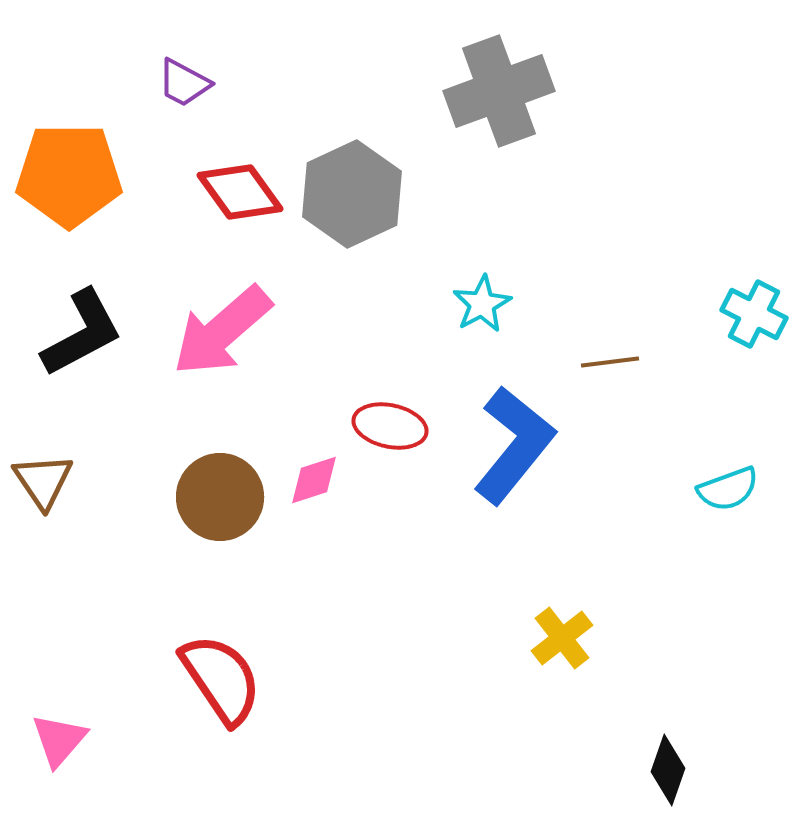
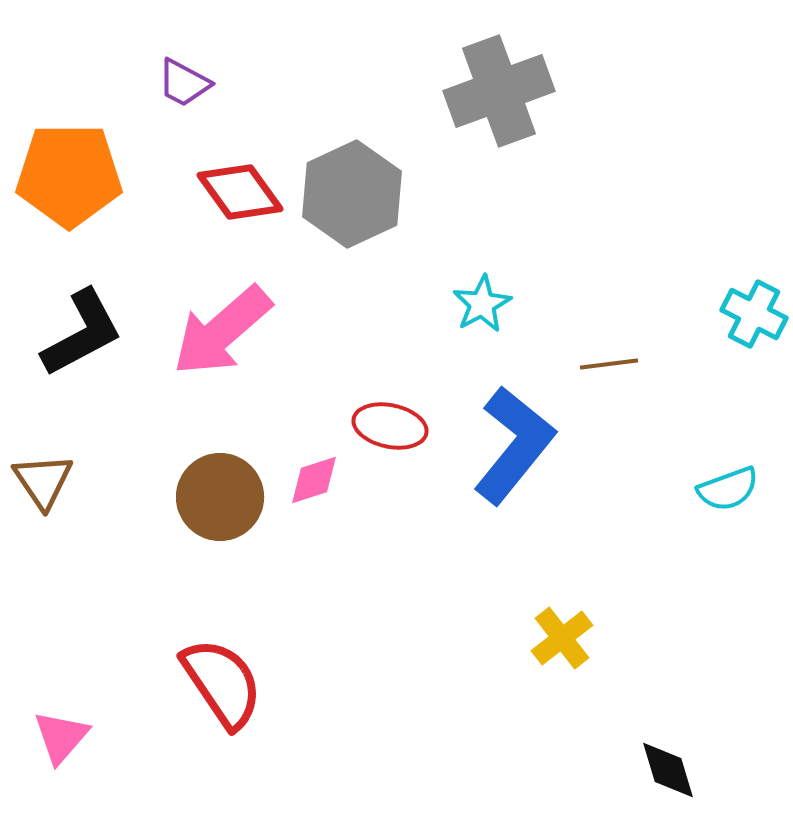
brown line: moved 1 px left, 2 px down
red semicircle: moved 1 px right, 4 px down
pink triangle: moved 2 px right, 3 px up
black diamond: rotated 36 degrees counterclockwise
